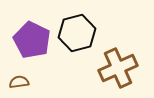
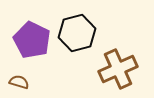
brown cross: moved 1 px down
brown semicircle: rotated 24 degrees clockwise
